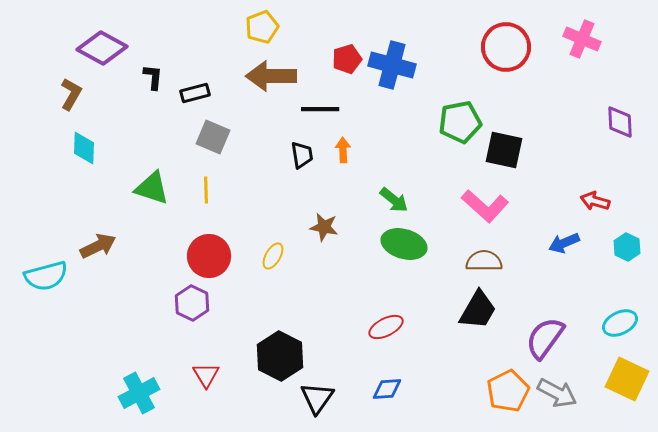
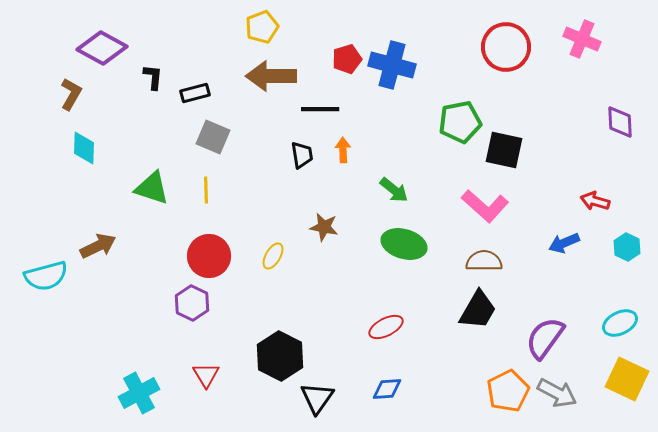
green arrow at (394, 200): moved 10 px up
